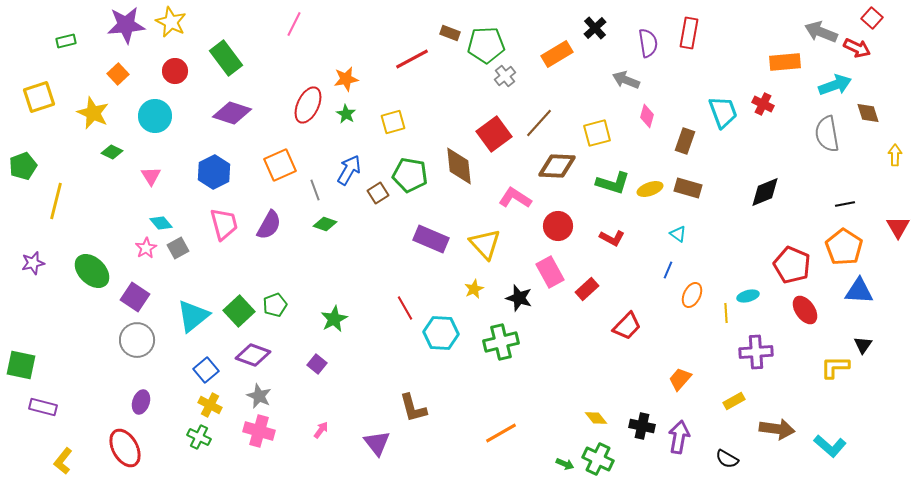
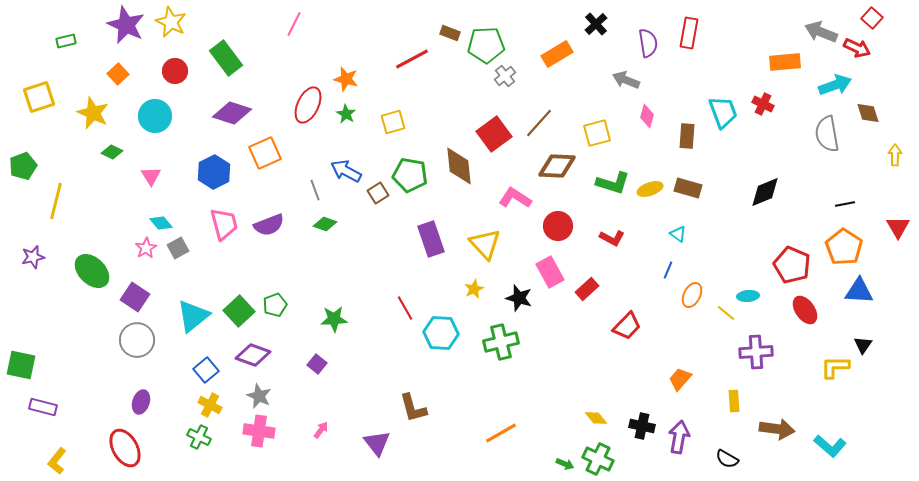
purple star at (126, 25): rotated 30 degrees clockwise
black cross at (595, 28): moved 1 px right, 4 px up
orange star at (346, 79): rotated 25 degrees clockwise
brown rectangle at (685, 141): moved 2 px right, 5 px up; rotated 15 degrees counterclockwise
orange square at (280, 165): moved 15 px left, 12 px up
blue arrow at (349, 170): moved 3 px left, 1 px down; rotated 92 degrees counterclockwise
purple semicircle at (269, 225): rotated 40 degrees clockwise
purple rectangle at (431, 239): rotated 48 degrees clockwise
purple star at (33, 263): moved 6 px up
cyan ellipse at (748, 296): rotated 10 degrees clockwise
yellow line at (726, 313): rotated 48 degrees counterclockwise
green star at (334, 319): rotated 24 degrees clockwise
yellow rectangle at (734, 401): rotated 65 degrees counterclockwise
pink cross at (259, 431): rotated 8 degrees counterclockwise
yellow L-shape at (63, 461): moved 6 px left
